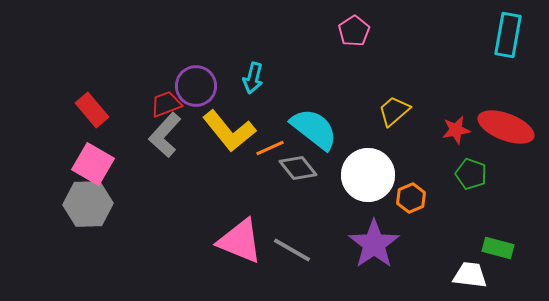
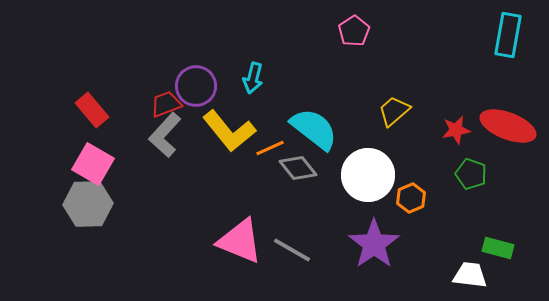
red ellipse: moved 2 px right, 1 px up
